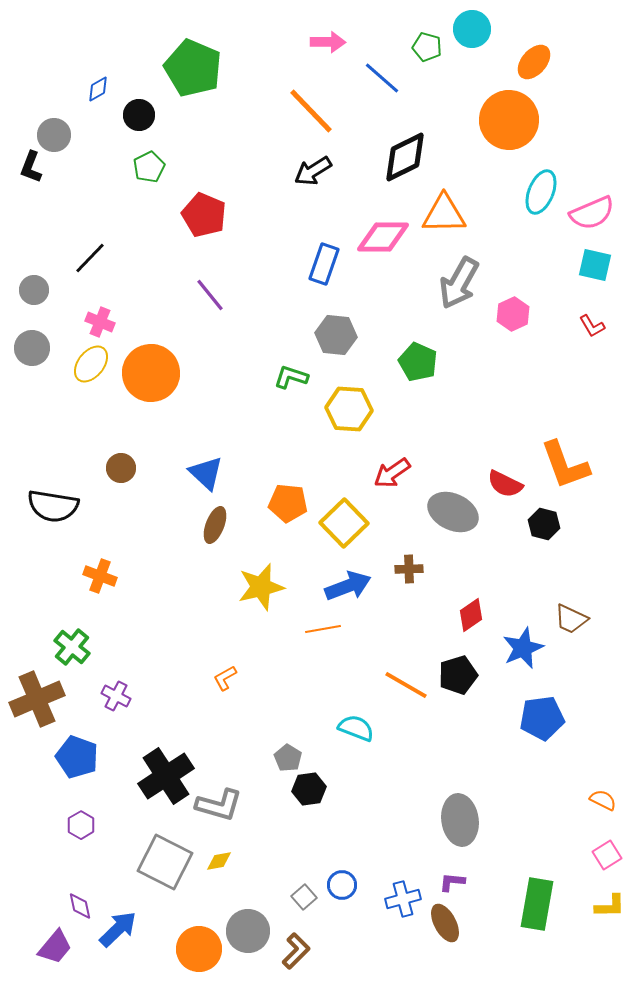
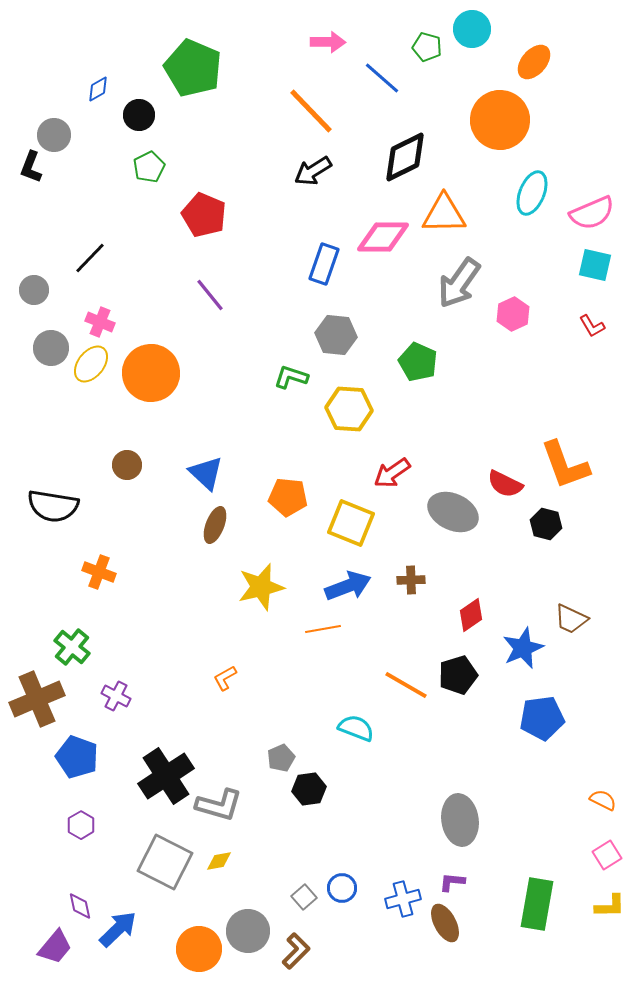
orange circle at (509, 120): moved 9 px left
cyan ellipse at (541, 192): moved 9 px left, 1 px down
gray arrow at (459, 283): rotated 6 degrees clockwise
gray circle at (32, 348): moved 19 px right
brown circle at (121, 468): moved 6 px right, 3 px up
orange pentagon at (288, 503): moved 6 px up
yellow square at (344, 523): moved 7 px right; rotated 24 degrees counterclockwise
black hexagon at (544, 524): moved 2 px right
brown cross at (409, 569): moved 2 px right, 11 px down
orange cross at (100, 576): moved 1 px left, 4 px up
gray pentagon at (288, 758): moved 7 px left; rotated 16 degrees clockwise
blue circle at (342, 885): moved 3 px down
